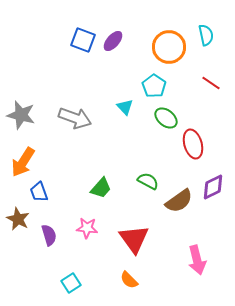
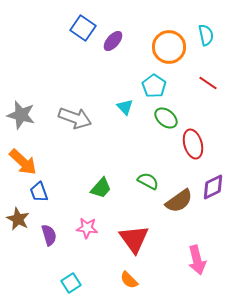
blue square: moved 12 px up; rotated 15 degrees clockwise
red line: moved 3 px left
orange arrow: rotated 80 degrees counterclockwise
